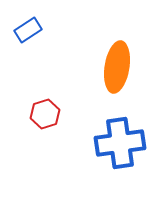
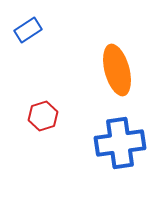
orange ellipse: moved 3 px down; rotated 24 degrees counterclockwise
red hexagon: moved 2 px left, 2 px down
